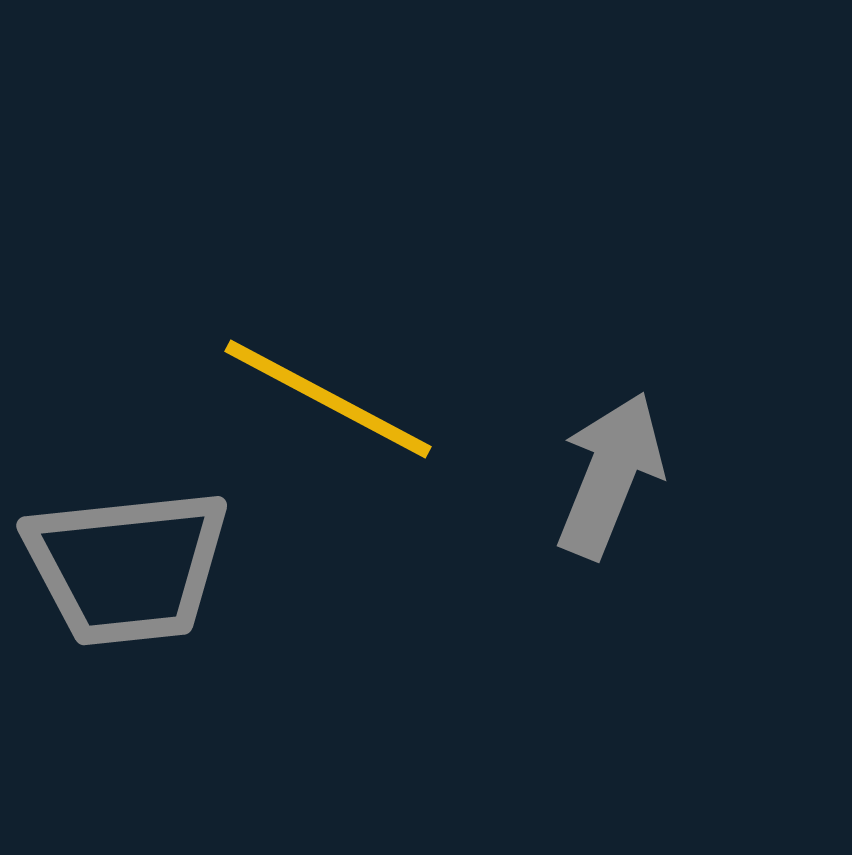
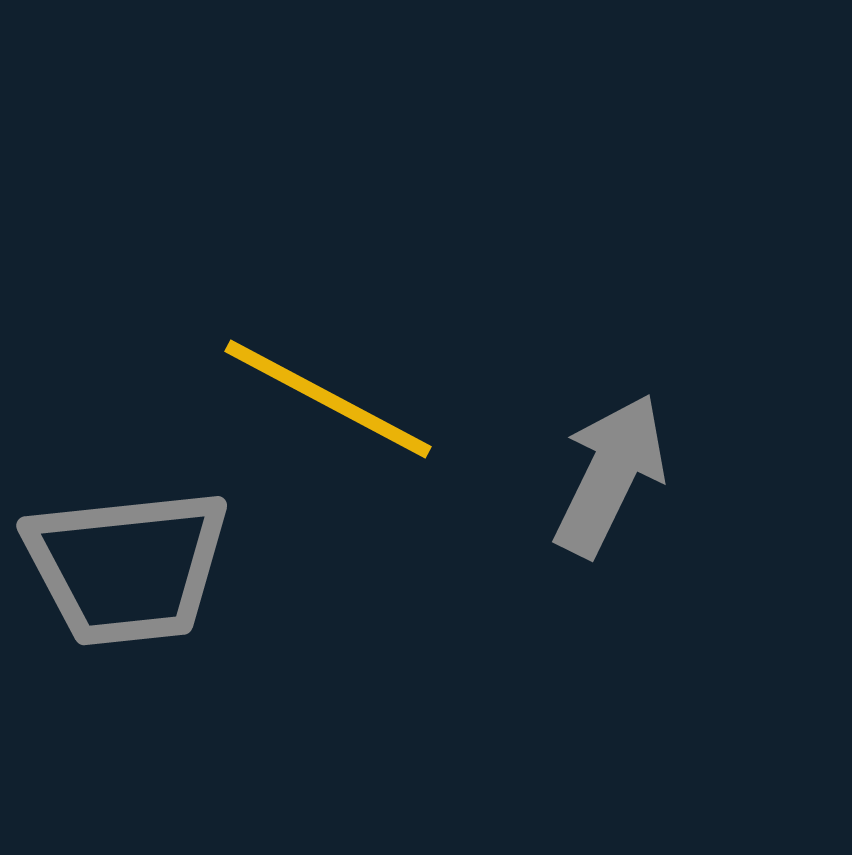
gray arrow: rotated 4 degrees clockwise
